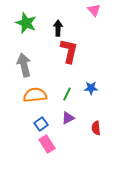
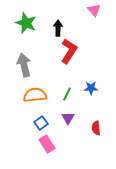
red L-shape: rotated 20 degrees clockwise
purple triangle: rotated 32 degrees counterclockwise
blue square: moved 1 px up
